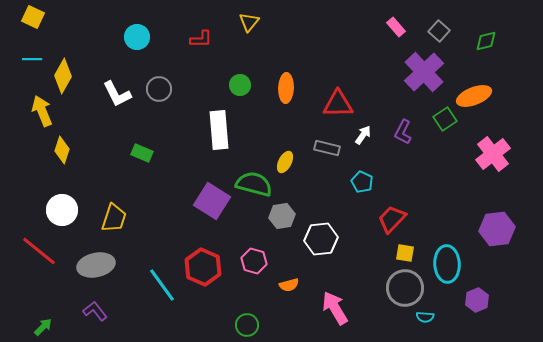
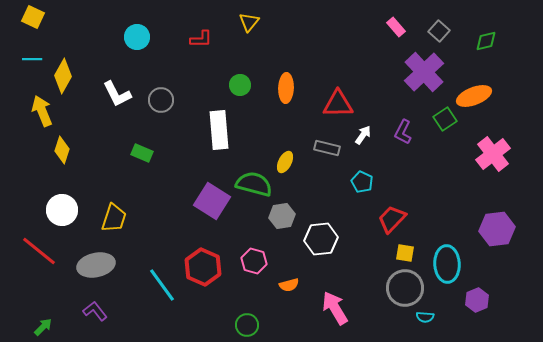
gray circle at (159, 89): moved 2 px right, 11 px down
